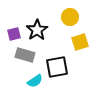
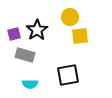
yellow square: moved 6 px up; rotated 12 degrees clockwise
black square: moved 11 px right, 8 px down
cyan semicircle: moved 5 px left, 3 px down; rotated 35 degrees clockwise
